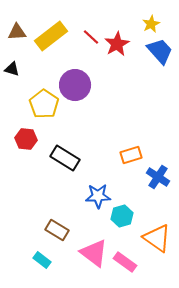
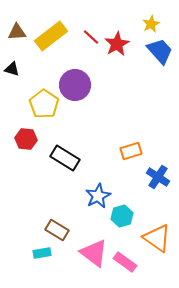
orange rectangle: moved 4 px up
blue star: rotated 25 degrees counterclockwise
cyan rectangle: moved 7 px up; rotated 48 degrees counterclockwise
